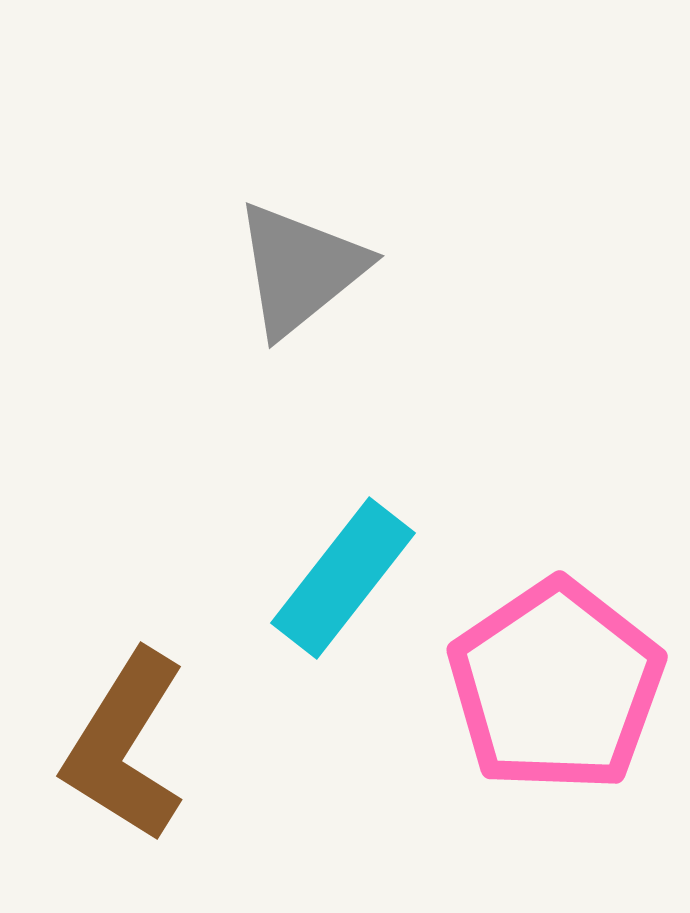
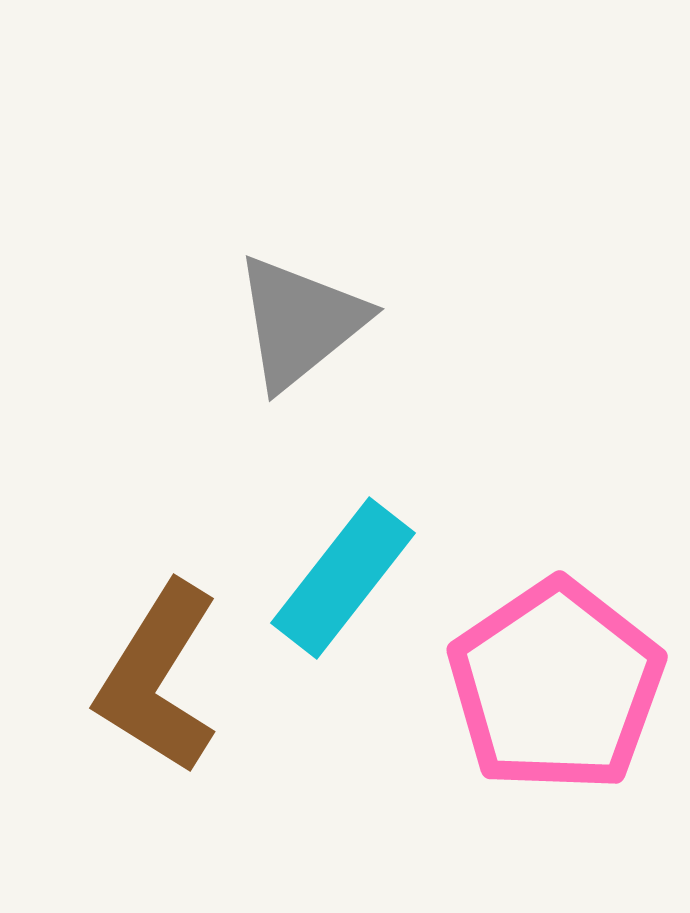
gray triangle: moved 53 px down
brown L-shape: moved 33 px right, 68 px up
